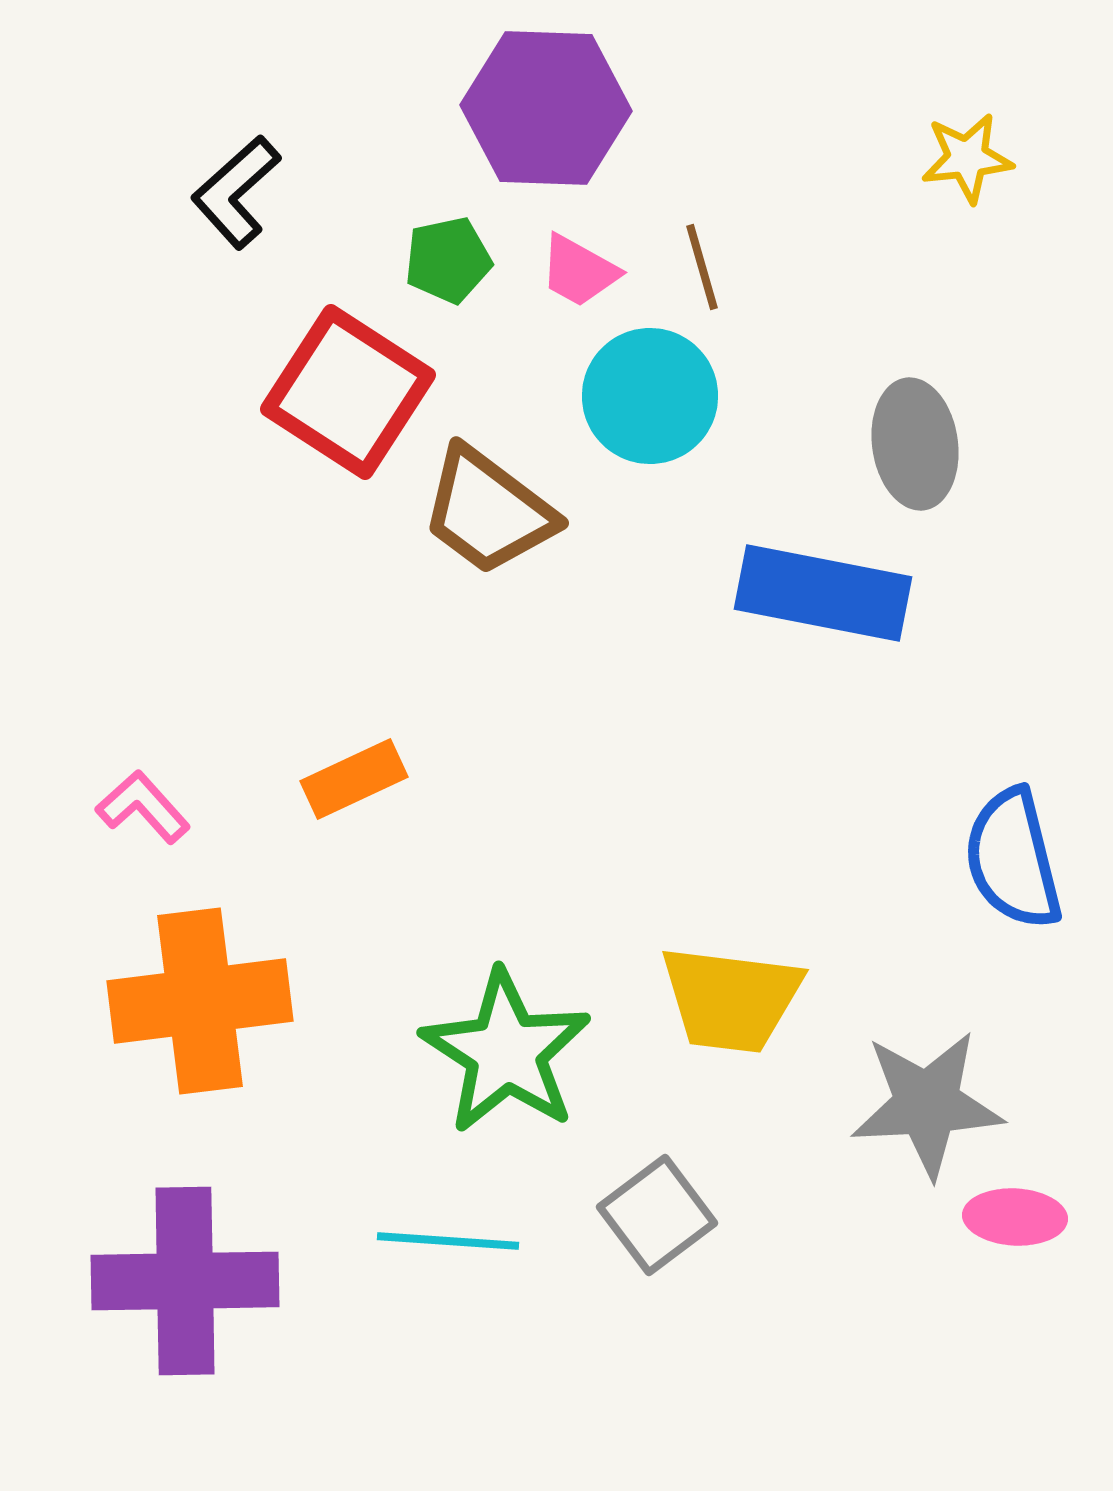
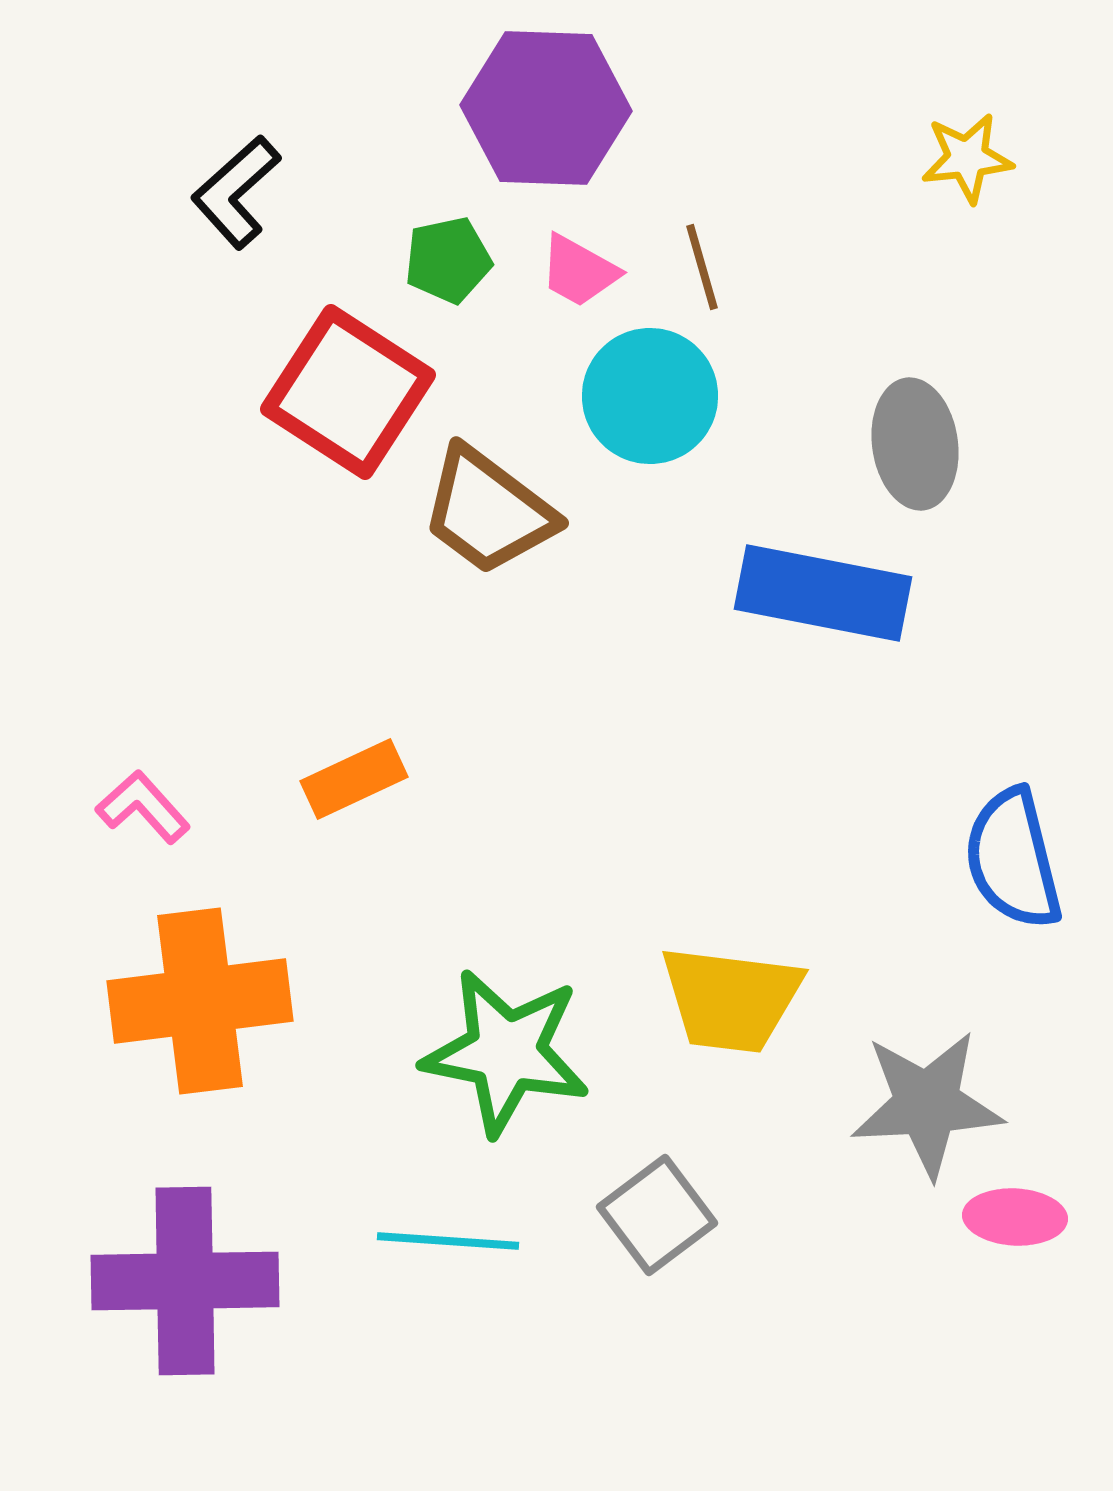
green star: rotated 22 degrees counterclockwise
